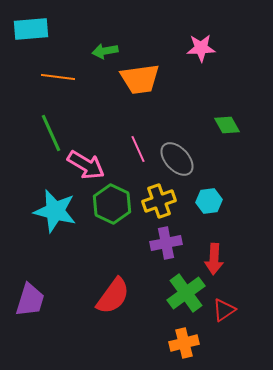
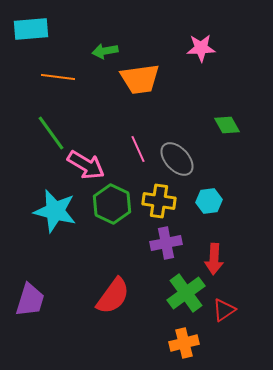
green line: rotated 12 degrees counterclockwise
yellow cross: rotated 28 degrees clockwise
